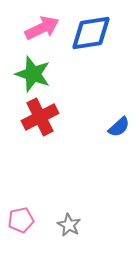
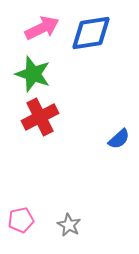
blue semicircle: moved 12 px down
